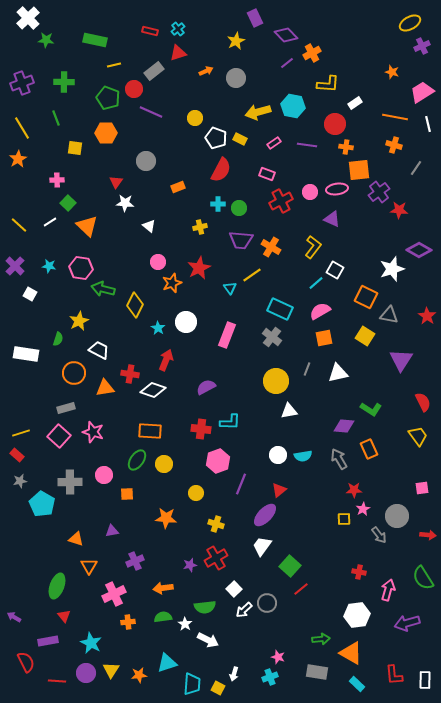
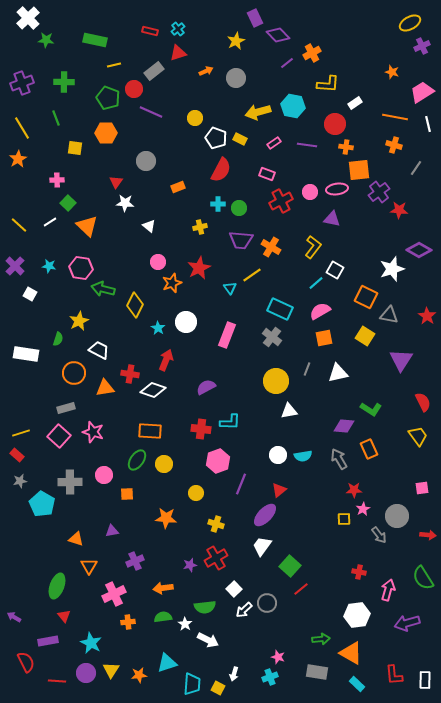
purple diamond at (286, 35): moved 8 px left
purple triangle at (332, 219): rotated 12 degrees counterclockwise
